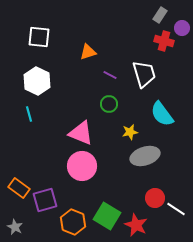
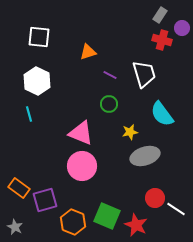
red cross: moved 2 px left, 1 px up
green square: rotated 8 degrees counterclockwise
